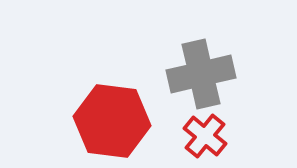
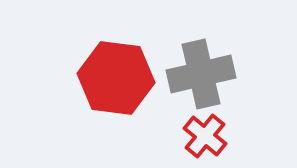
red hexagon: moved 4 px right, 43 px up
